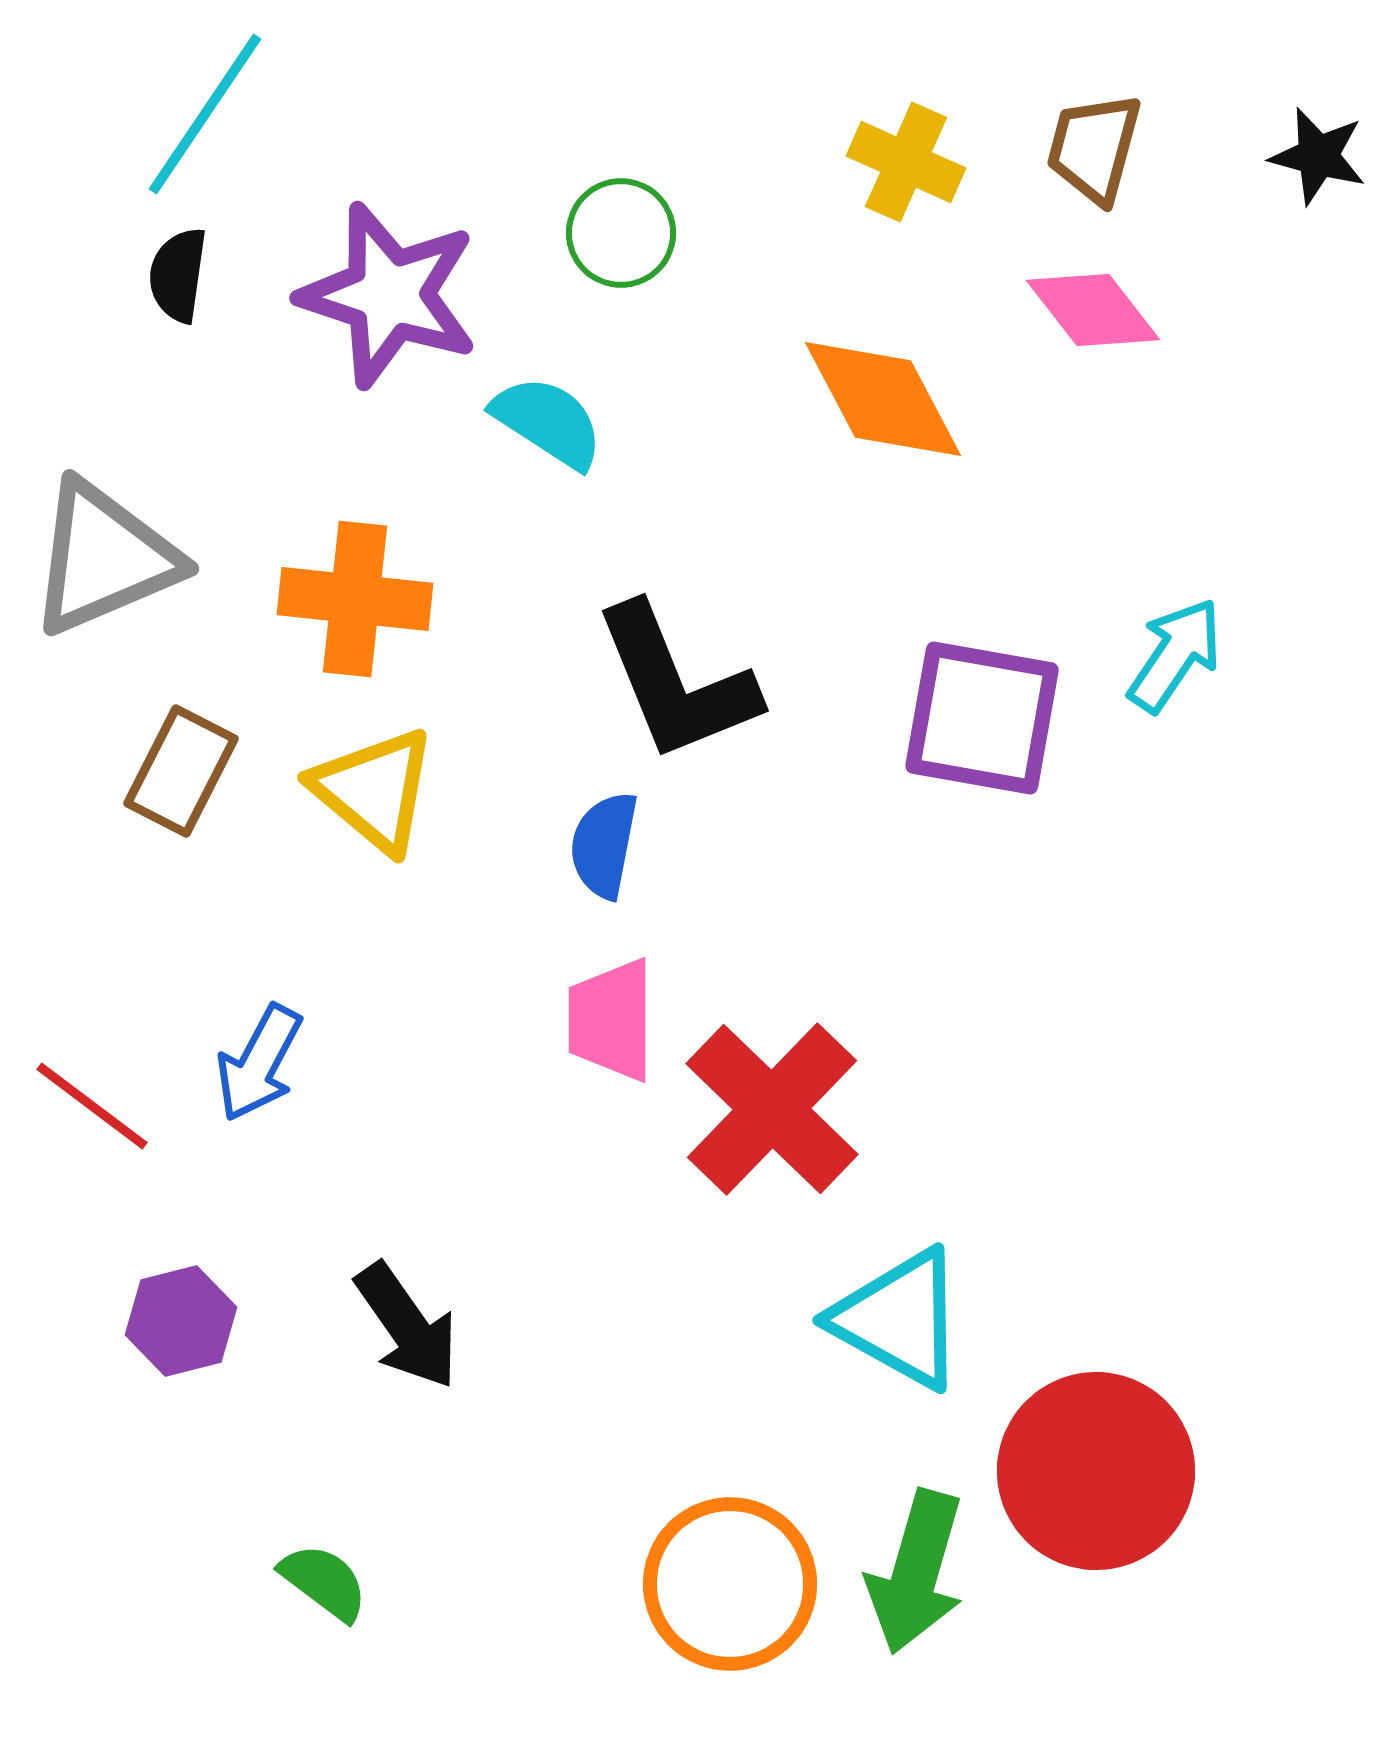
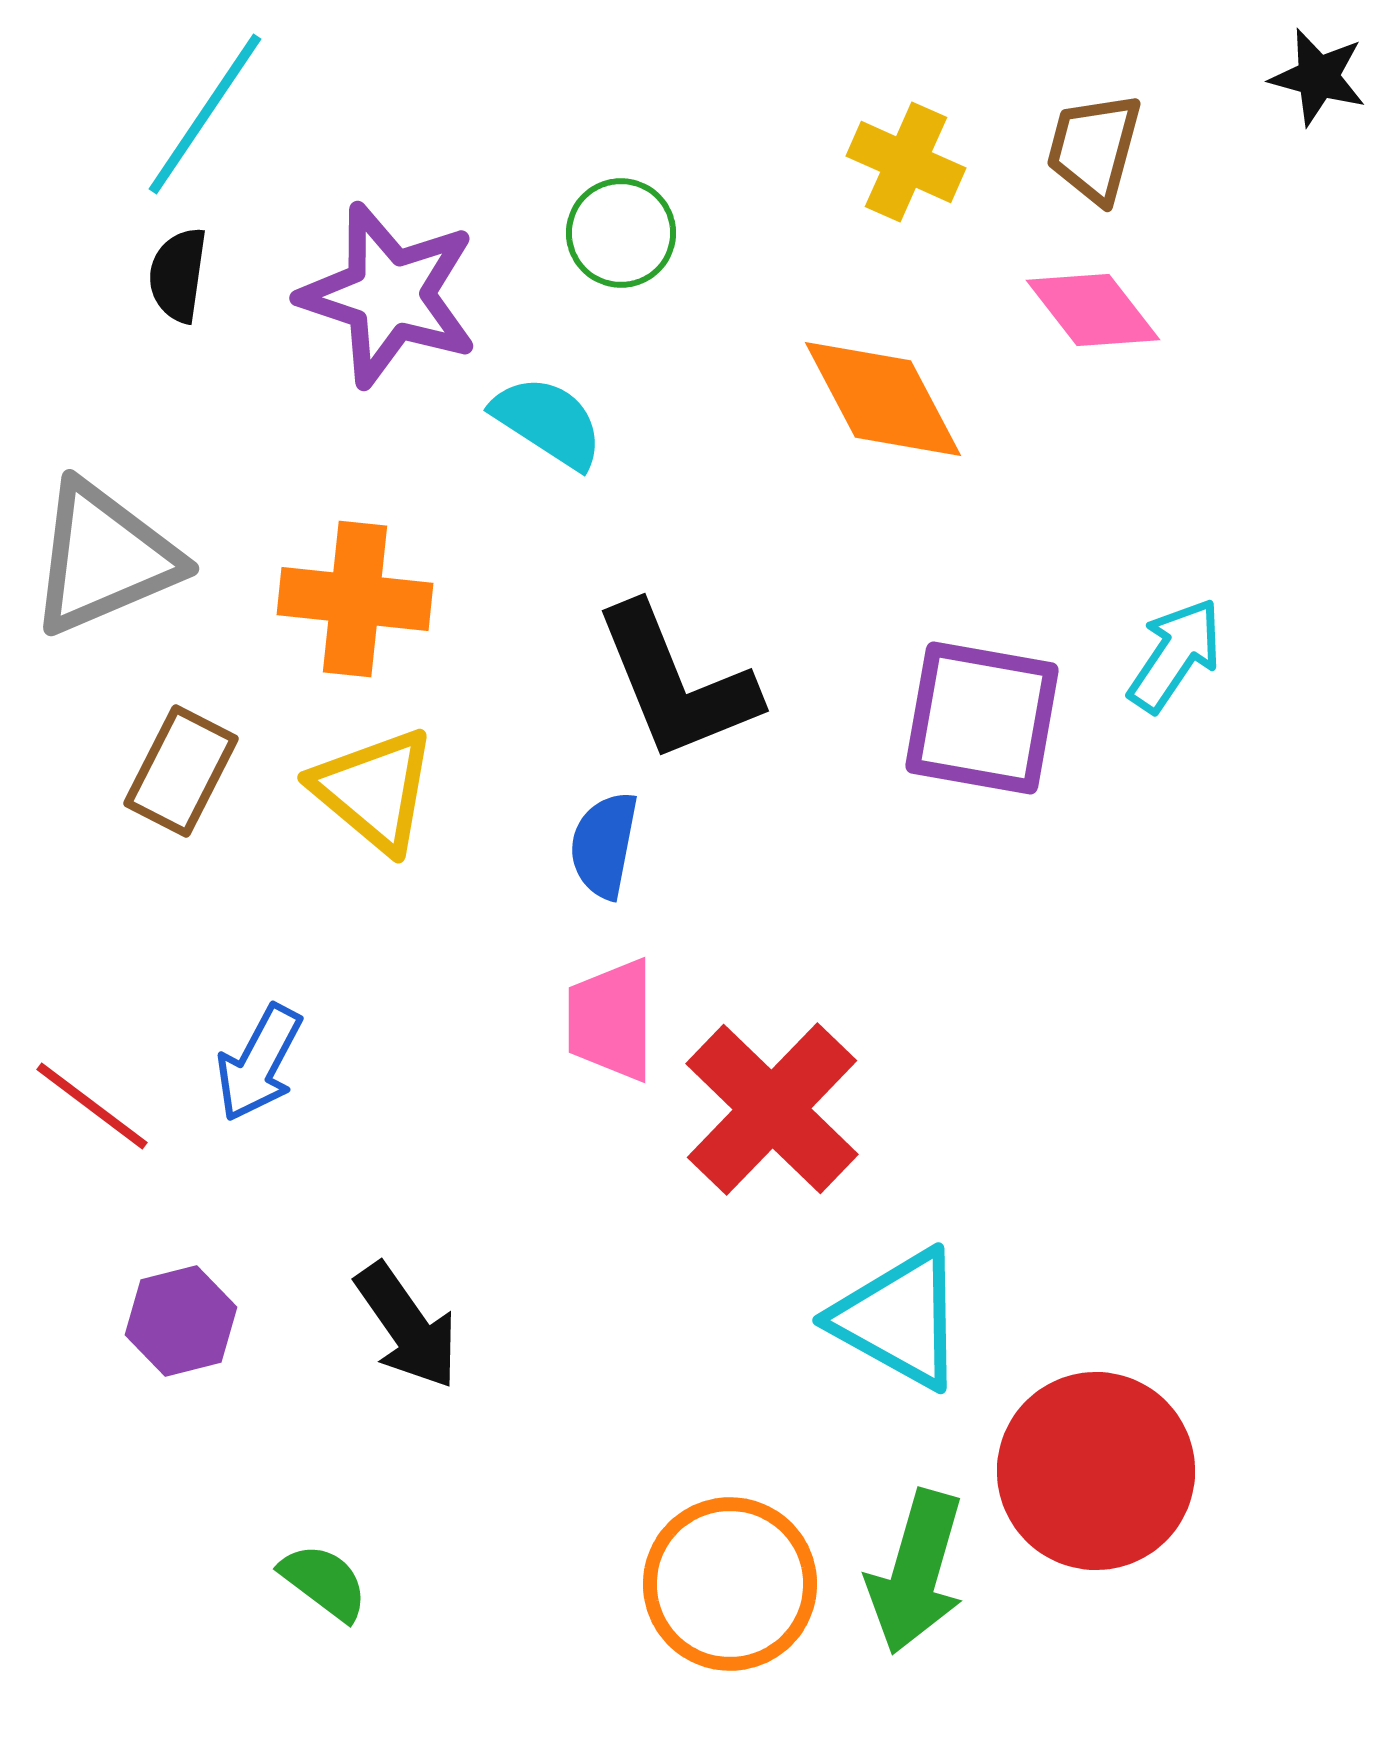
black star: moved 79 px up
